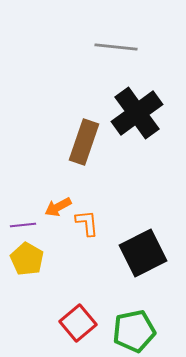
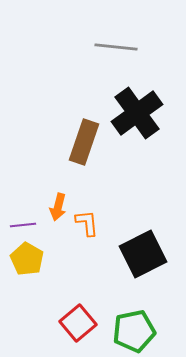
orange arrow: rotated 48 degrees counterclockwise
black square: moved 1 px down
